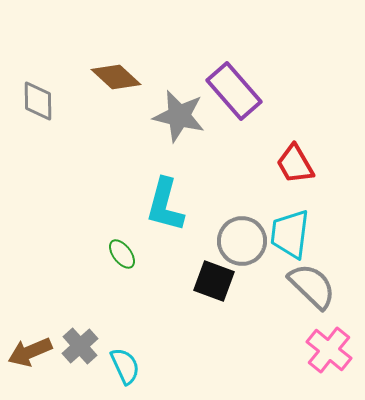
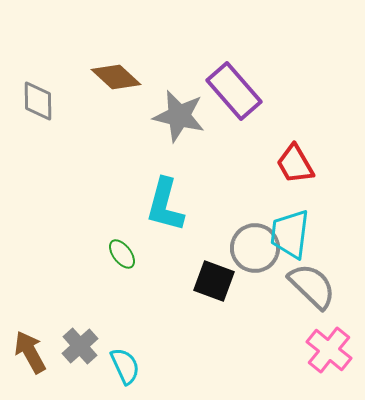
gray circle: moved 13 px right, 7 px down
brown arrow: rotated 84 degrees clockwise
